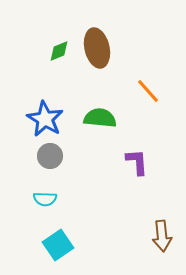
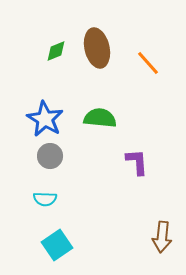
green diamond: moved 3 px left
orange line: moved 28 px up
brown arrow: moved 1 px down; rotated 12 degrees clockwise
cyan square: moved 1 px left
